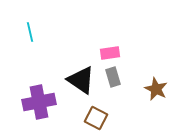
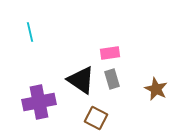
gray rectangle: moved 1 px left, 2 px down
